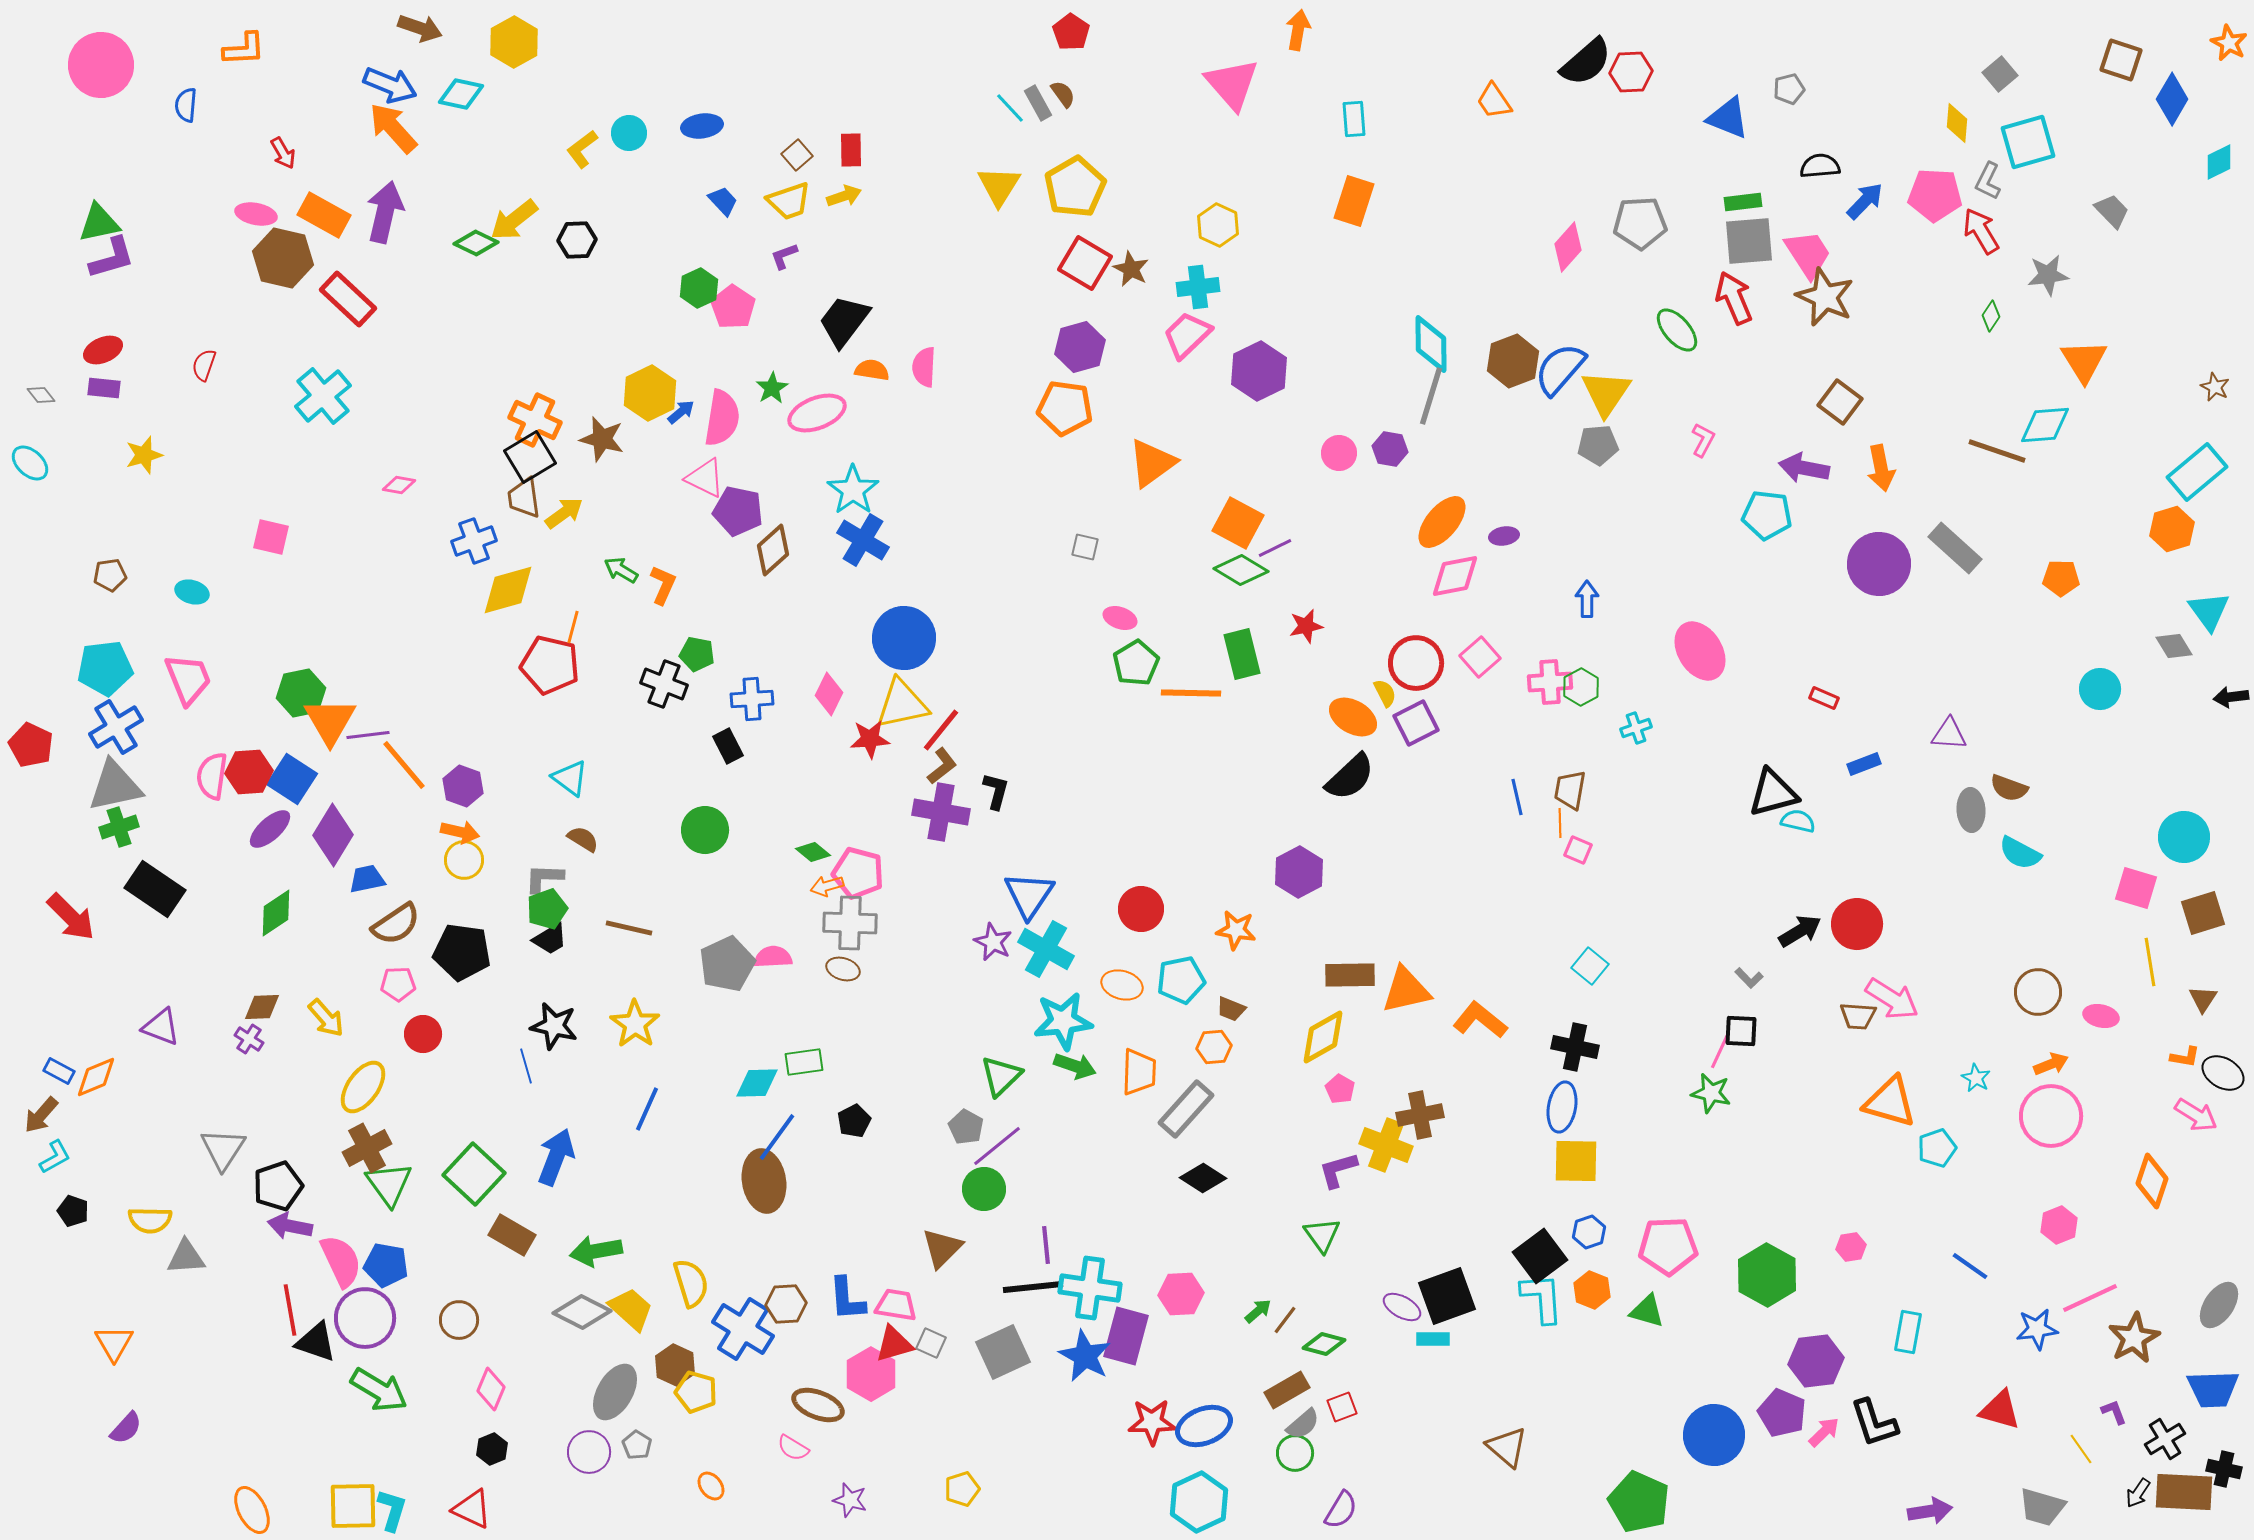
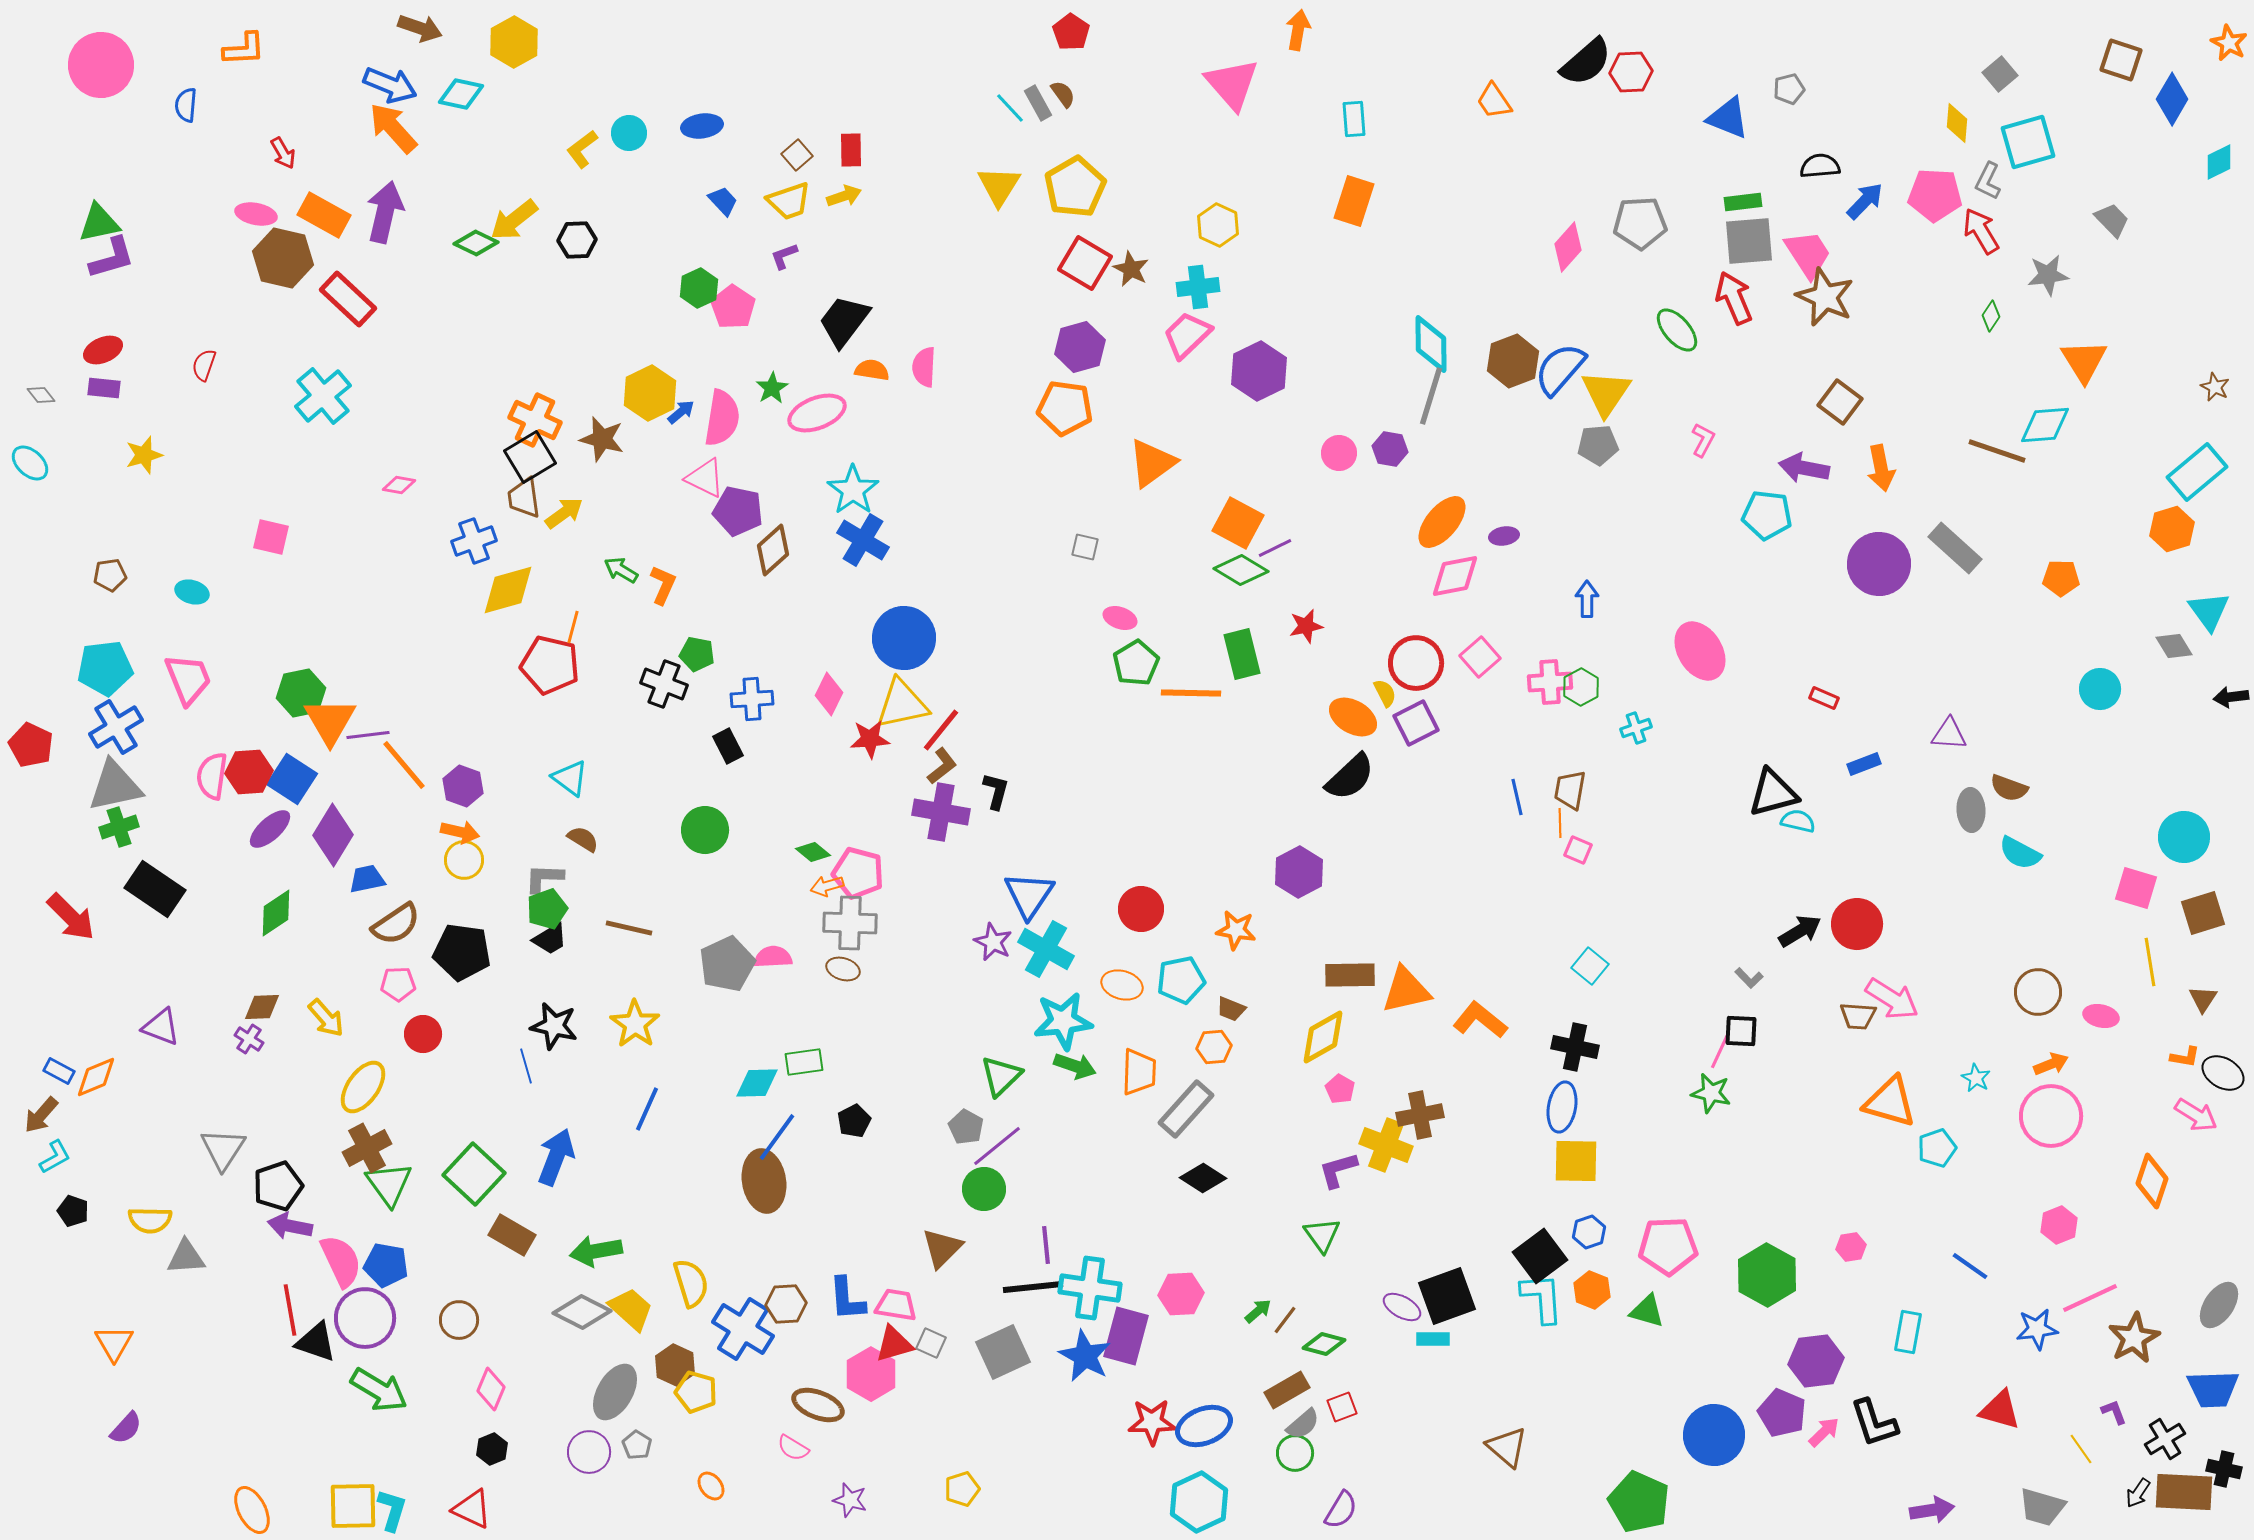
gray trapezoid at (2112, 211): moved 9 px down
purple arrow at (1930, 1511): moved 2 px right, 1 px up
